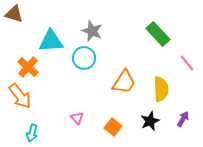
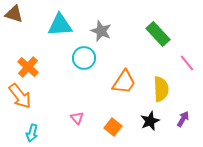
gray star: moved 9 px right
cyan triangle: moved 9 px right, 16 px up
